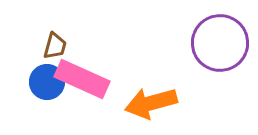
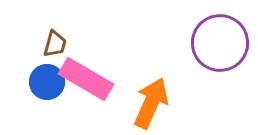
brown trapezoid: moved 2 px up
pink rectangle: moved 4 px right; rotated 6 degrees clockwise
orange arrow: rotated 129 degrees clockwise
